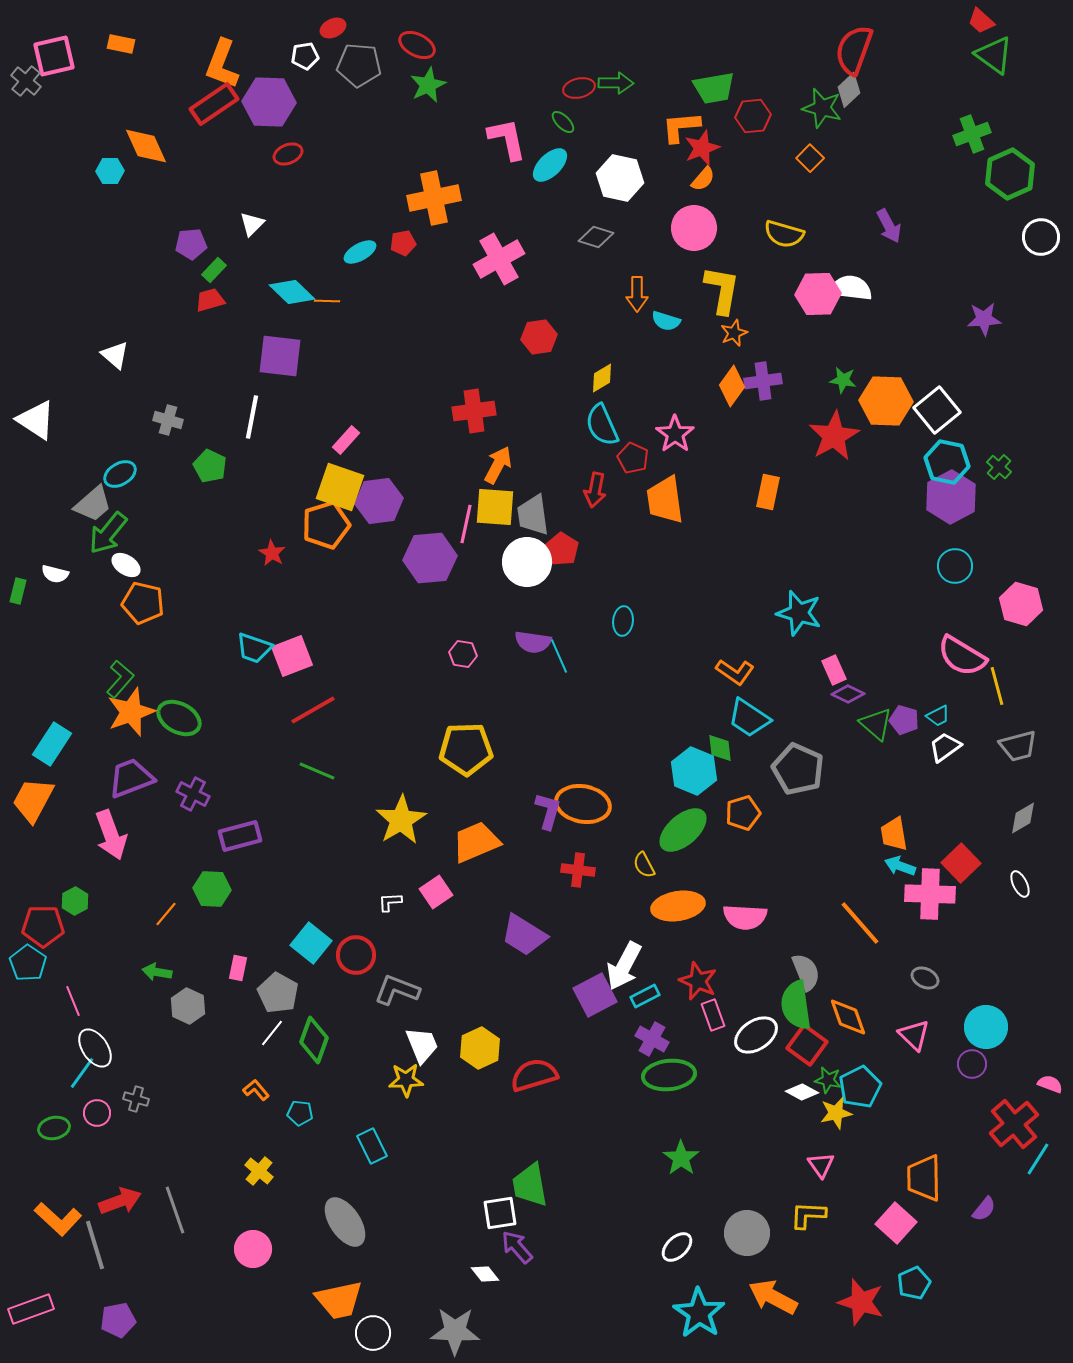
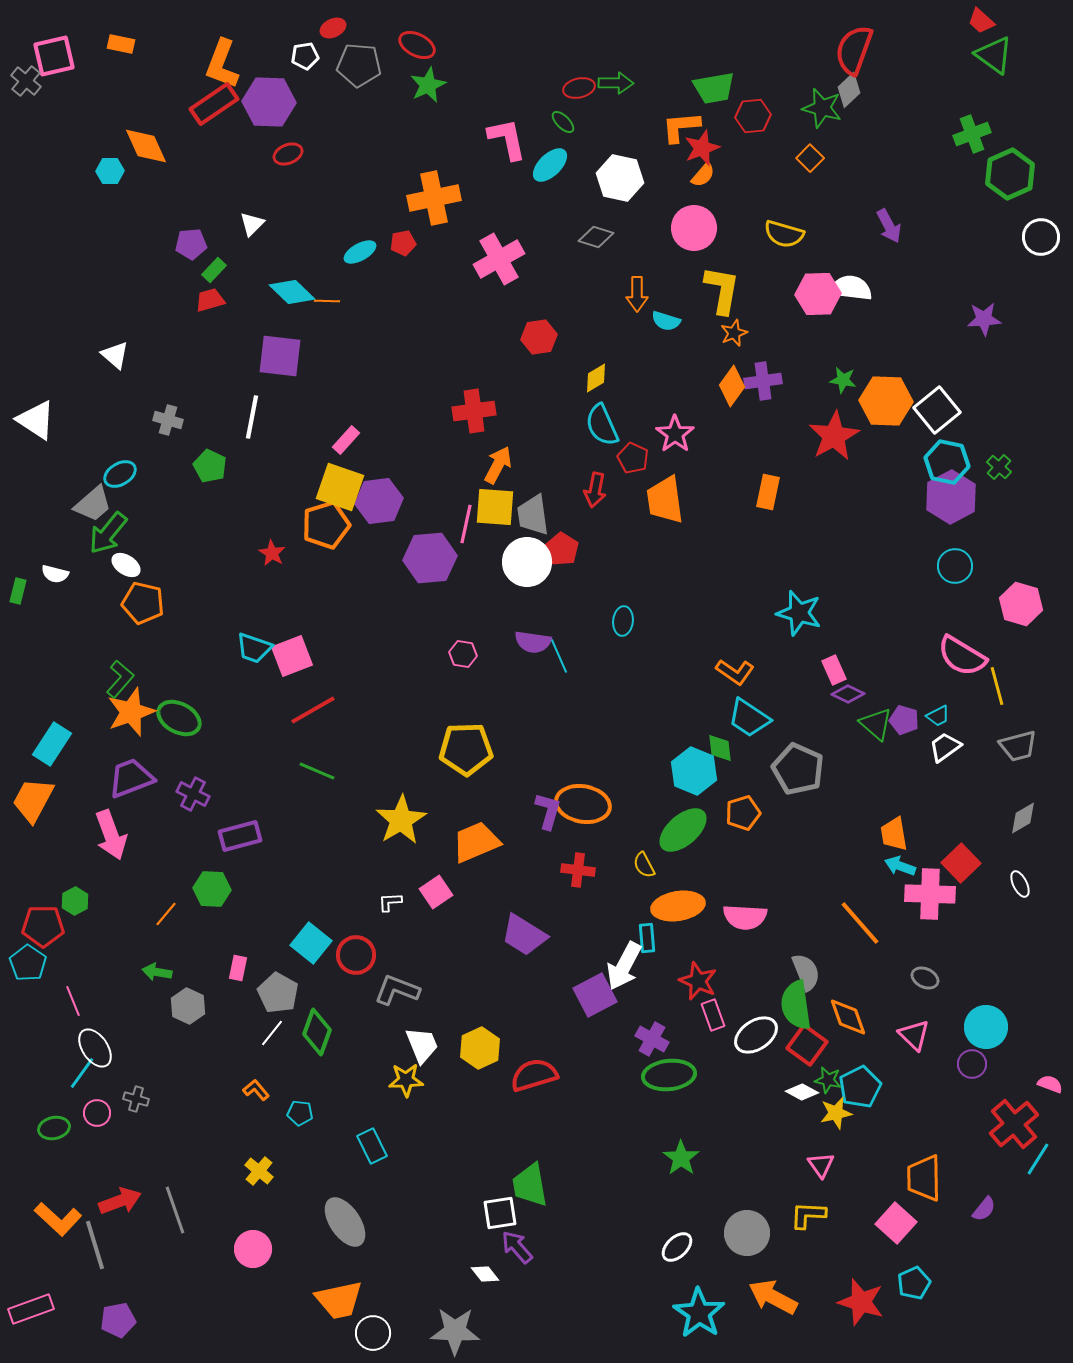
orange semicircle at (703, 179): moved 4 px up
yellow diamond at (602, 378): moved 6 px left
cyan rectangle at (645, 996): moved 2 px right, 58 px up; rotated 68 degrees counterclockwise
green diamond at (314, 1040): moved 3 px right, 8 px up
